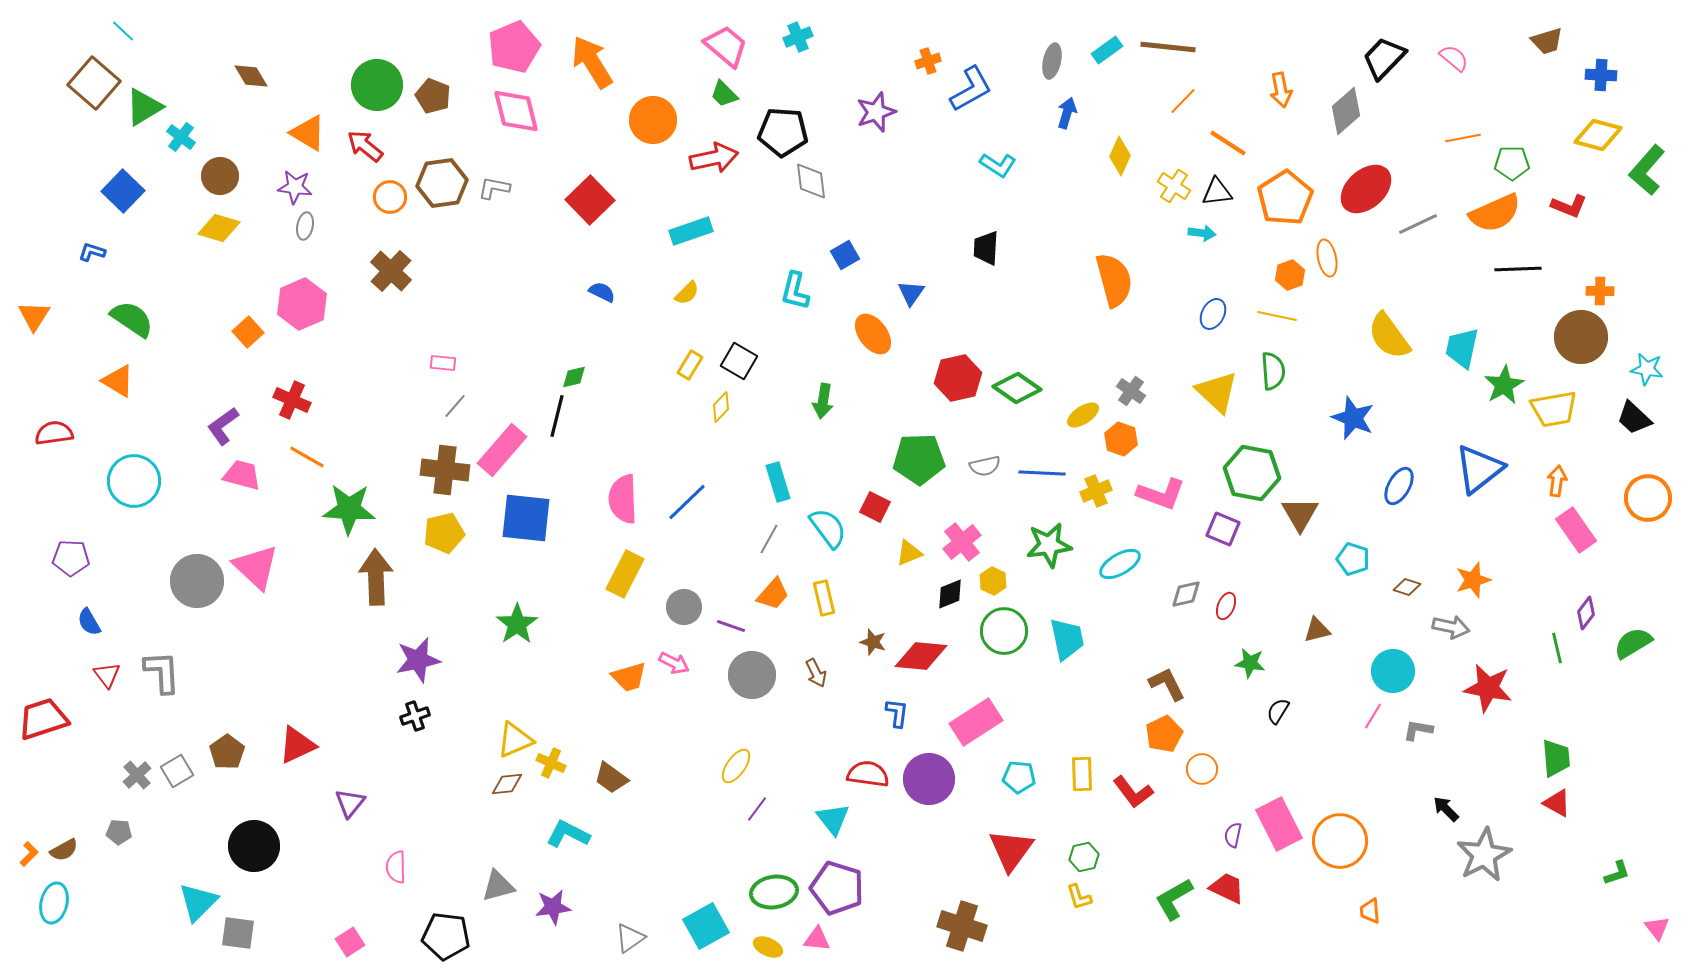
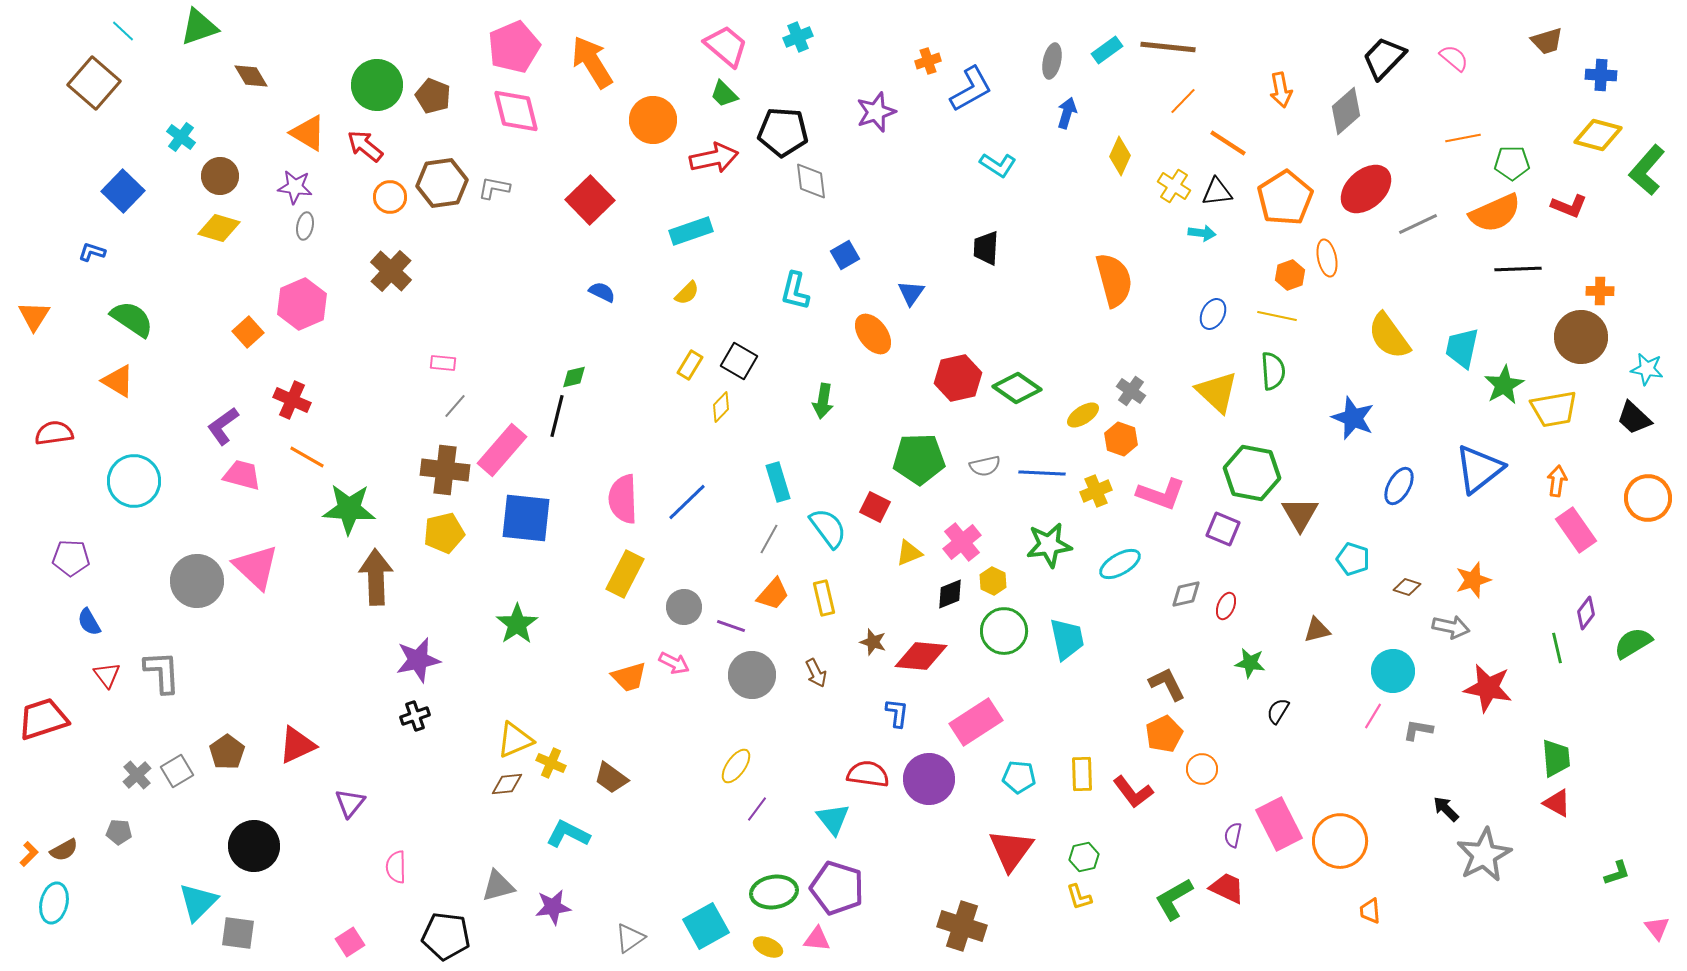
green triangle at (144, 107): moved 55 px right, 80 px up; rotated 12 degrees clockwise
